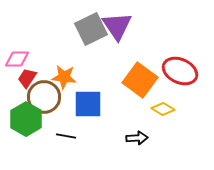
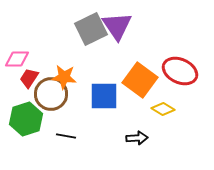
red trapezoid: moved 2 px right
brown circle: moved 7 px right, 3 px up
blue square: moved 16 px right, 8 px up
green hexagon: rotated 12 degrees clockwise
